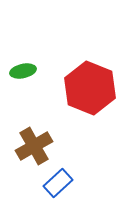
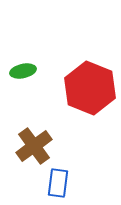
brown cross: rotated 6 degrees counterclockwise
blue rectangle: rotated 40 degrees counterclockwise
